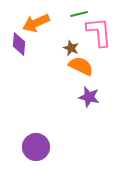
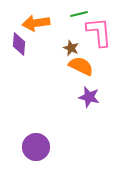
orange arrow: rotated 16 degrees clockwise
